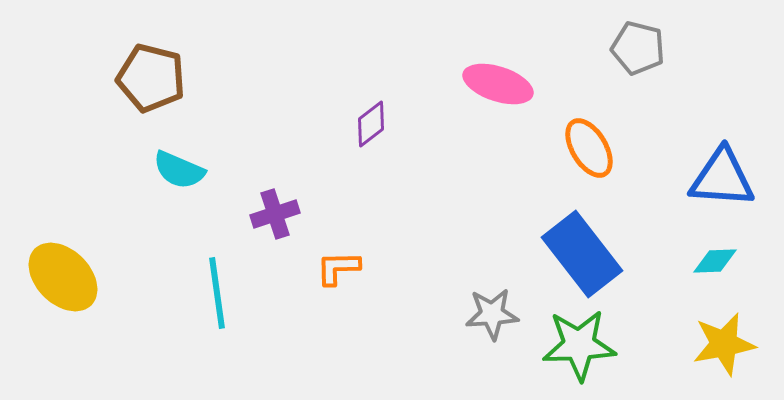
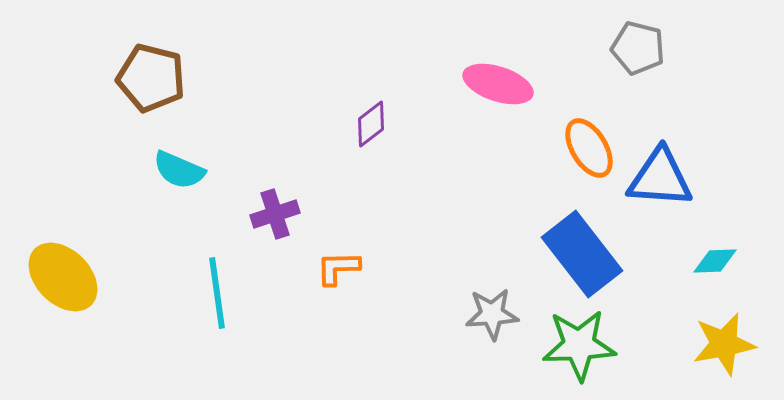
blue triangle: moved 62 px left
